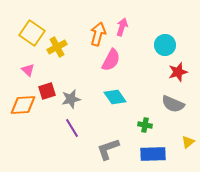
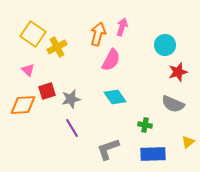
yellow square: moved 1 px right, 1 px down
